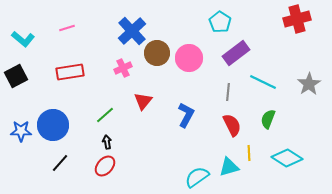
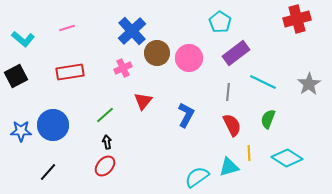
black line: moved 12 px left, 9 px down
